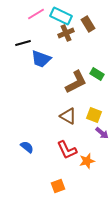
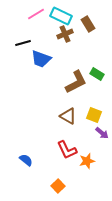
brown cross: moved 1 px left, 1 px down
blue semicircle: moved 1 px left, 13 px down
orange square: rotated 24 degrees counterclockwise
